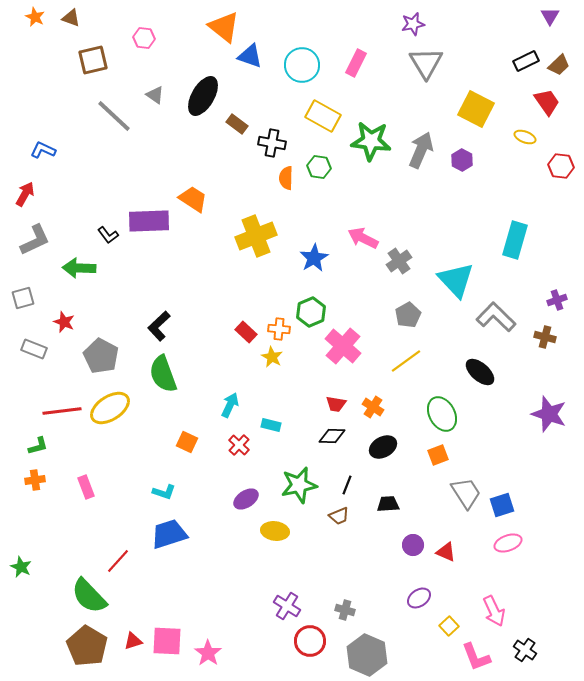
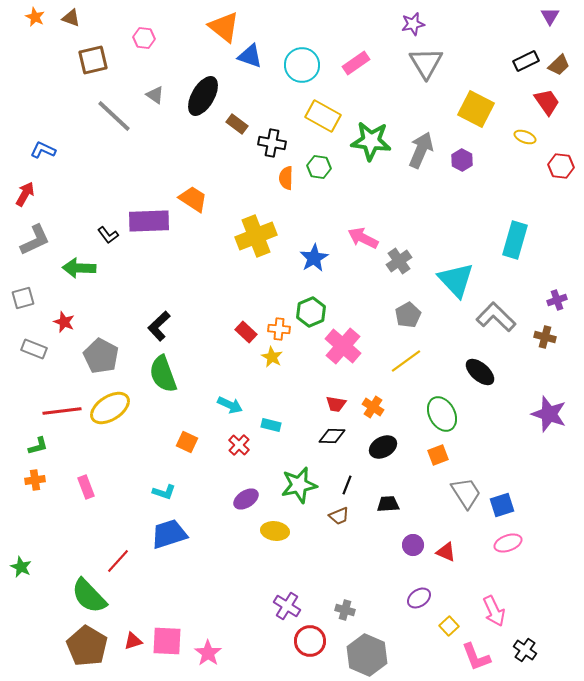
pink rectangle at (356, 63): rotated 28 degrees clockwise
cyan arrow at (230, 405): rotated 90 degrees clockwise
